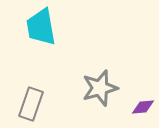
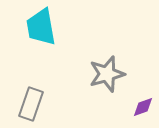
gray star: moved 7 px right, 14 px up
purple diamond: rotated 15 degrees counterclockwise
